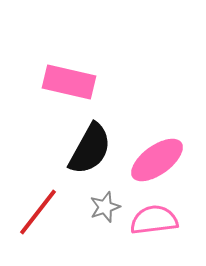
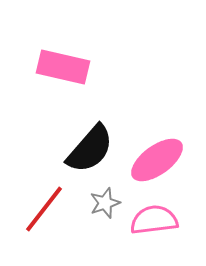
pink rectangle: moved 6 px left, 15 px up
black semicircle: rotated 12 degrees clockwise
gray star: moved 4 px up
red line: moved 6 px right, 3 px up
